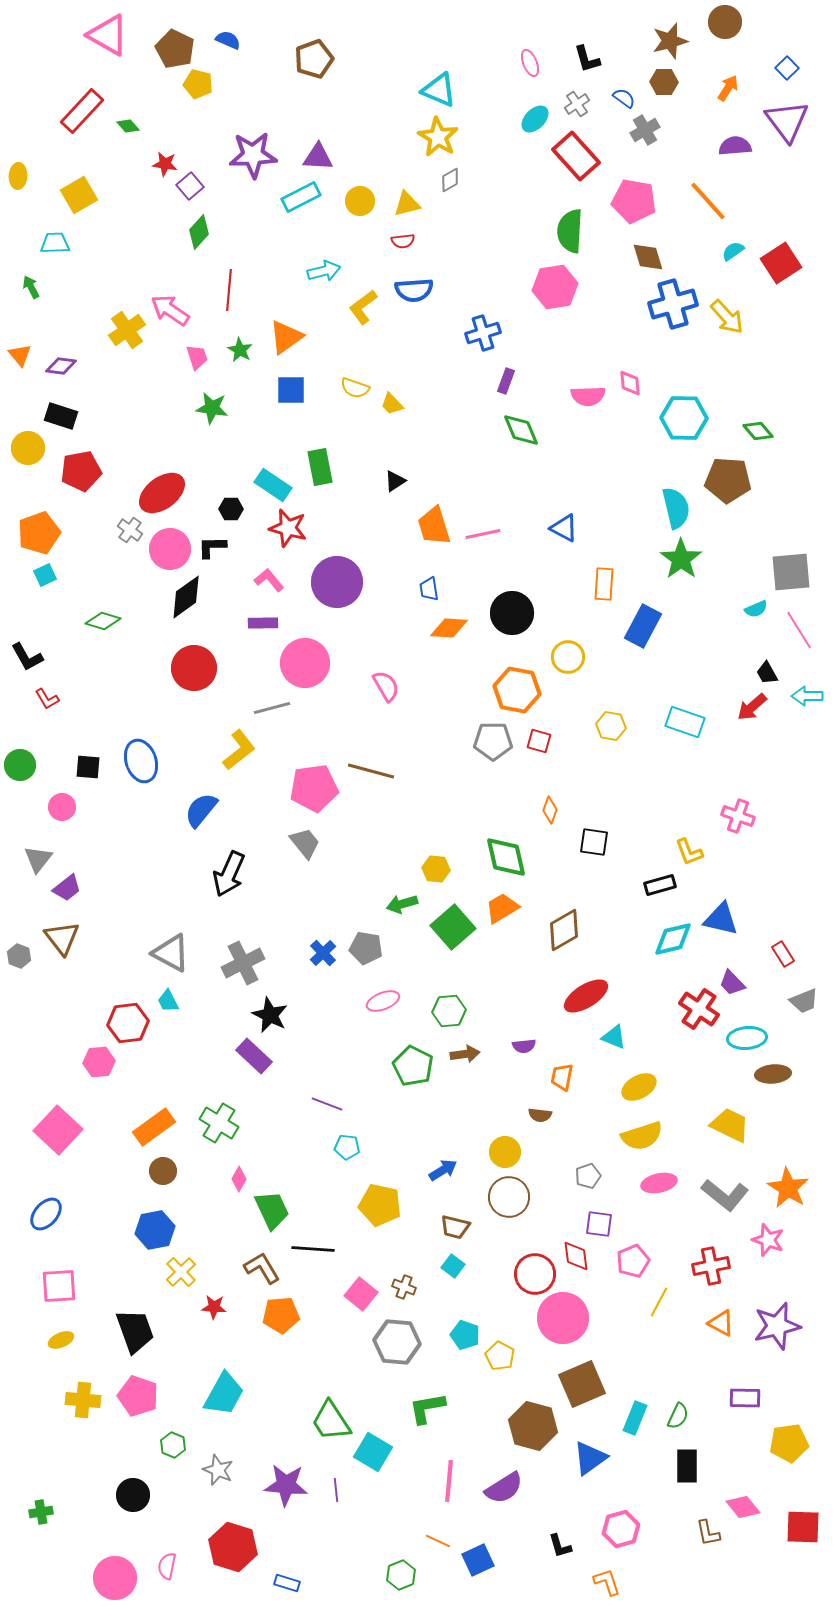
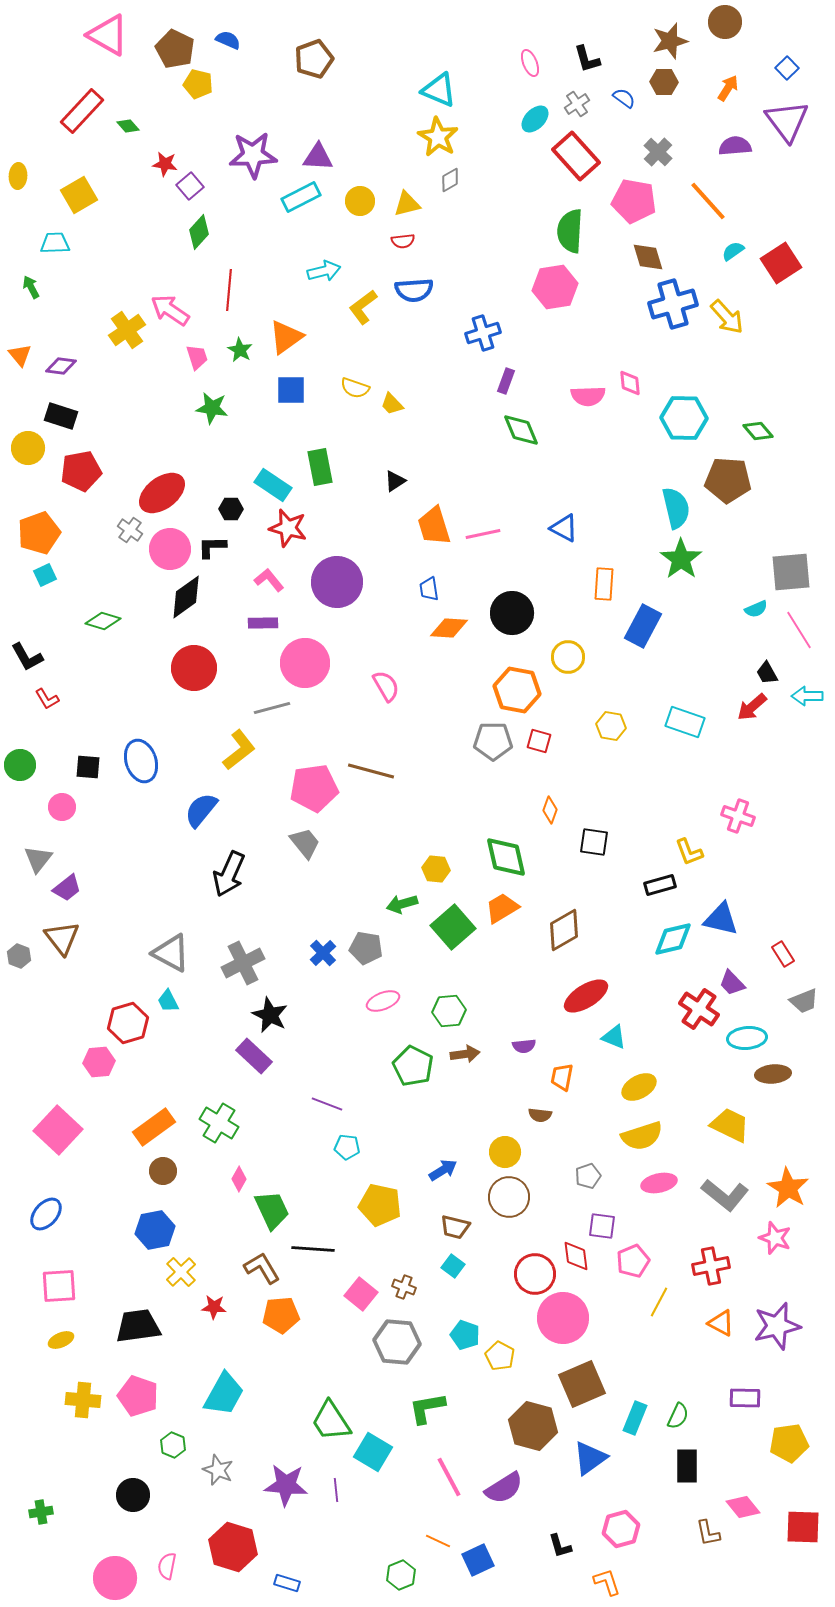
gray cross at (645, 130): moved 13 px right, 22 px down; rotated 16 degrees counterclockwise
red hexagon at (128, 1023): rotated 9 degrees counterclockwise
purple square at (599, 1224): moved 3 px right, 2 px down
pink star at (768, 1240): moved 7 px right, 2 px up
black trapezoid at (135, 1331): moved 3 px right, 5 px up; rotated 78 degrees counterclockwise
pink line at (449, 1481): moved 4 px up; rotated 33 degrees counterclockwise
